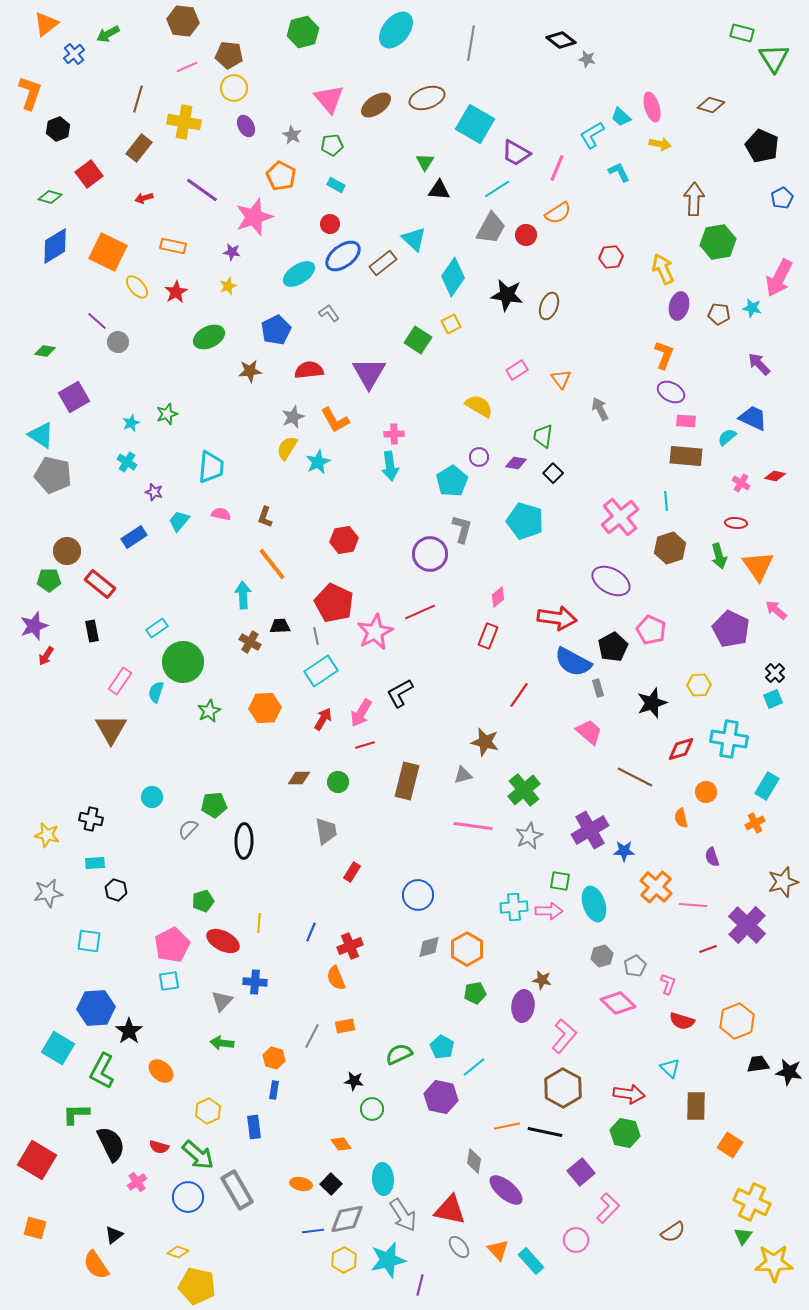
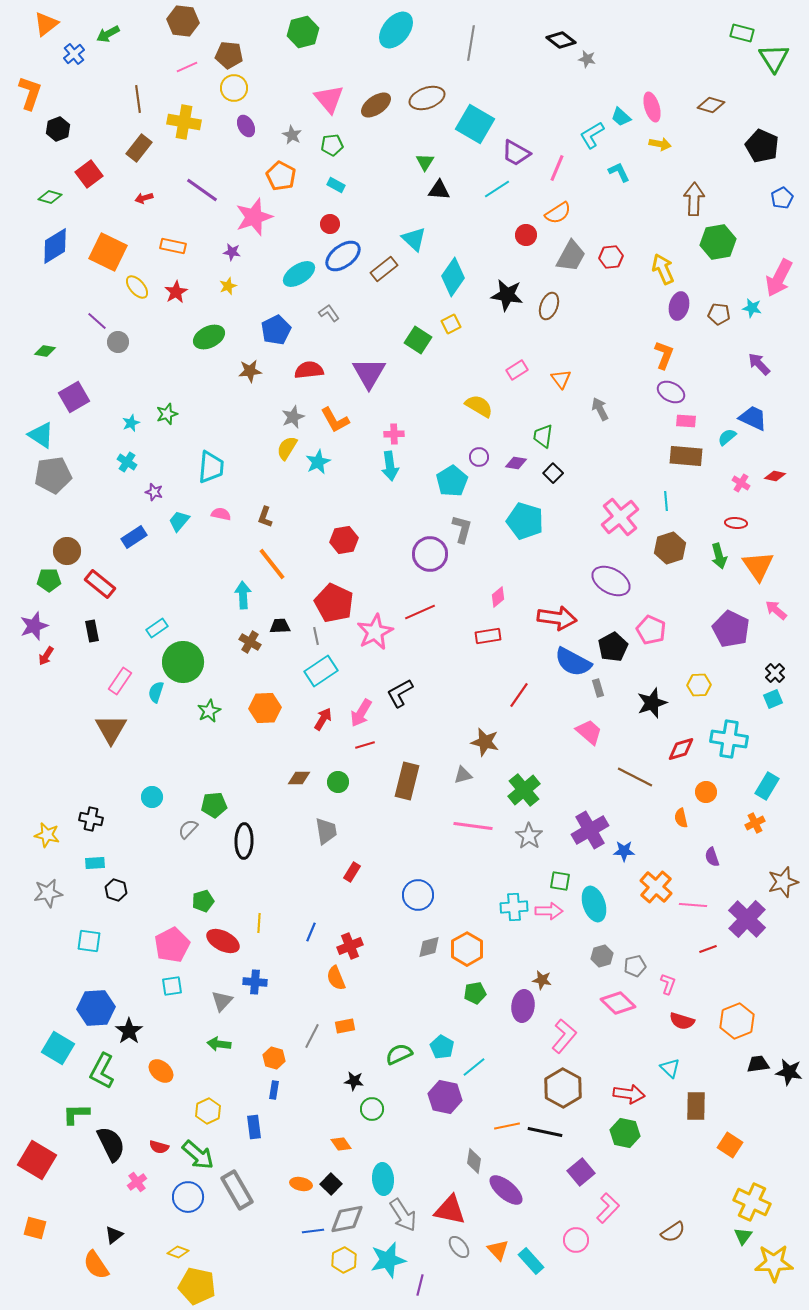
brown line at (138, 99): rotated 24 degrees counterclockwise
gray trapezoid at (491, 228): moved 80 px right, 28 px down
brown rectangle at (383, 263): moved 1 px right, 6 px down
gray pentagon at (53, 475): rotated 21 degrees counterclockwise
red rectangle at (488, 636): rotated 60 degrees clockwise
gray star at (529, 836): rotated 12 degrees counterclockwise
purple cross at (747, 925): moved 6 px up
gray pentagon at (635, 966): rotated 15 degrees clockwise
cyan square at (169, 981): moved 3 px right, 5 px down
green arrow at (222, 1043): moved 3 px left, 1 px down
purple hexagon at (441, 1097): moved 4 px right
